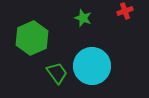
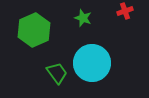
green hexagon: moved 2 px right, 8 px up
cyan circle: moved 3 px up
